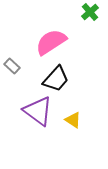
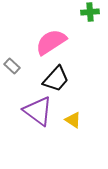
green cross: rotated 36 degrees clockwise
